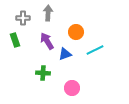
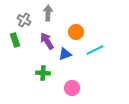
gray cross: moved 1 px right, 2 px down; rotated 32 degrees clockwise
